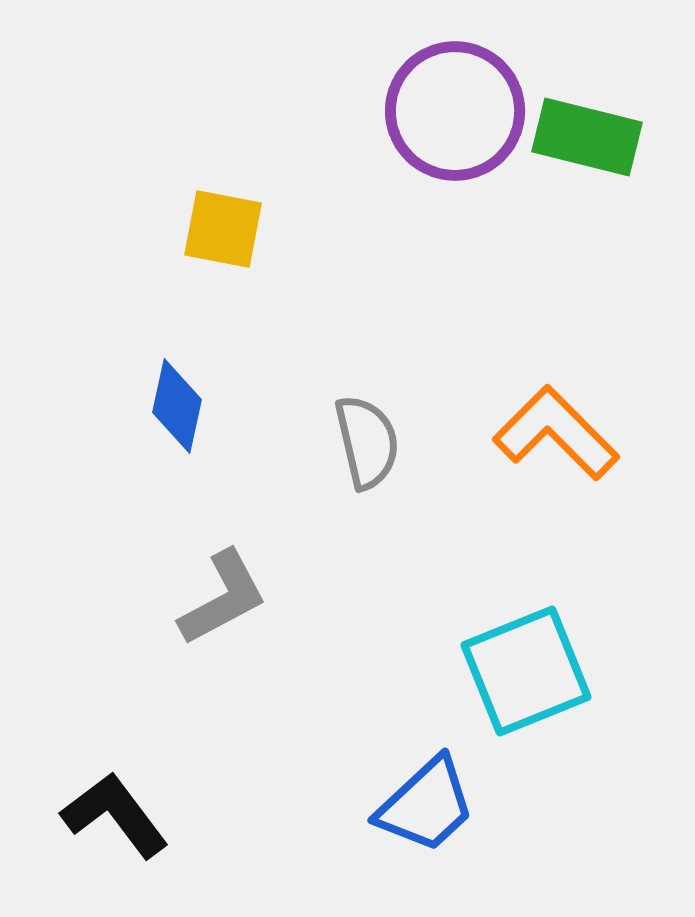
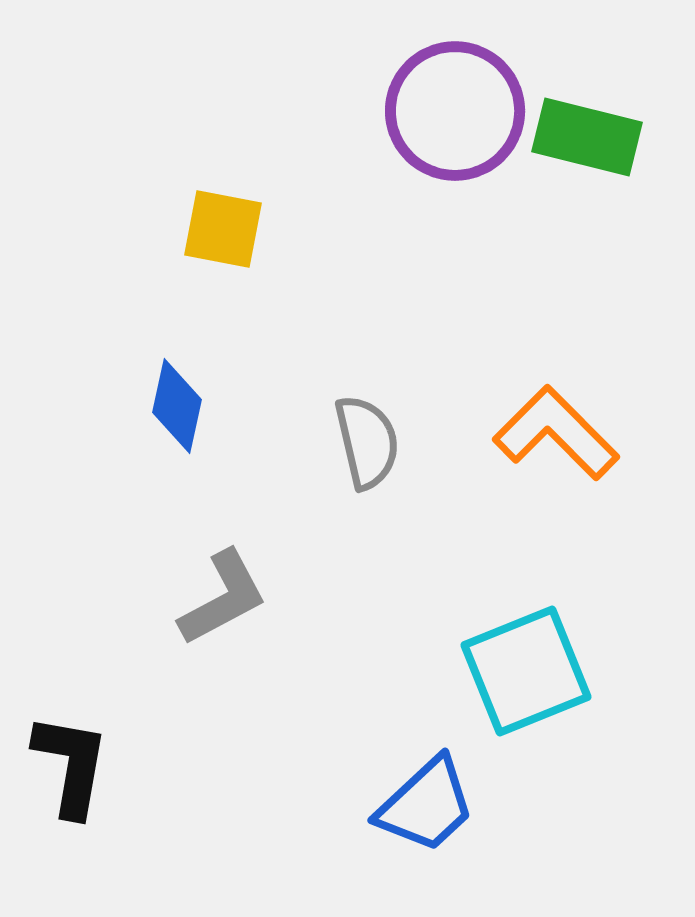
black L-shape: moved 44 px left, 50 px up; rotated 47 degrees clockwise
